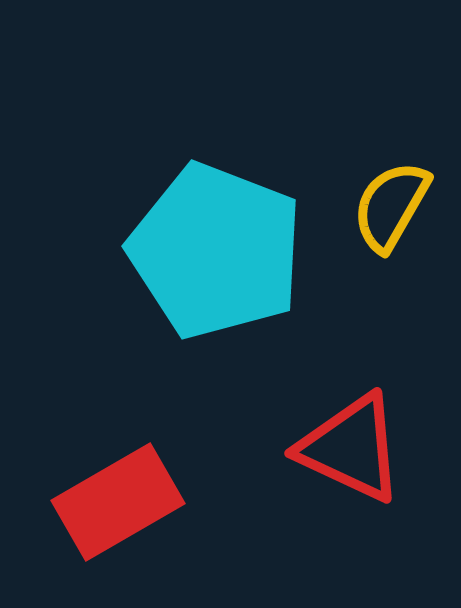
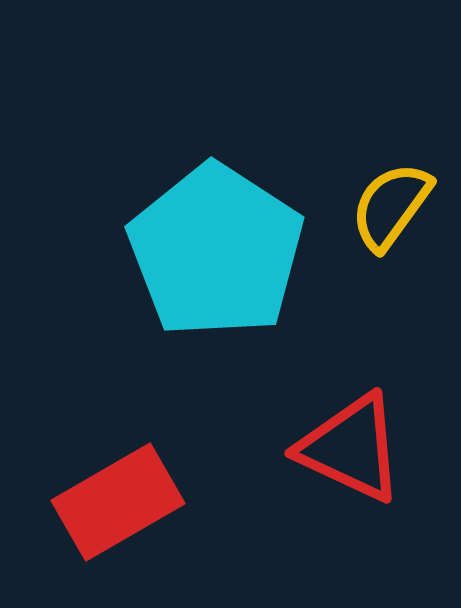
yellow semicircle: rotated 6 degrees clockwise
cyan pentagon: rotated 12 degrees clockwise
